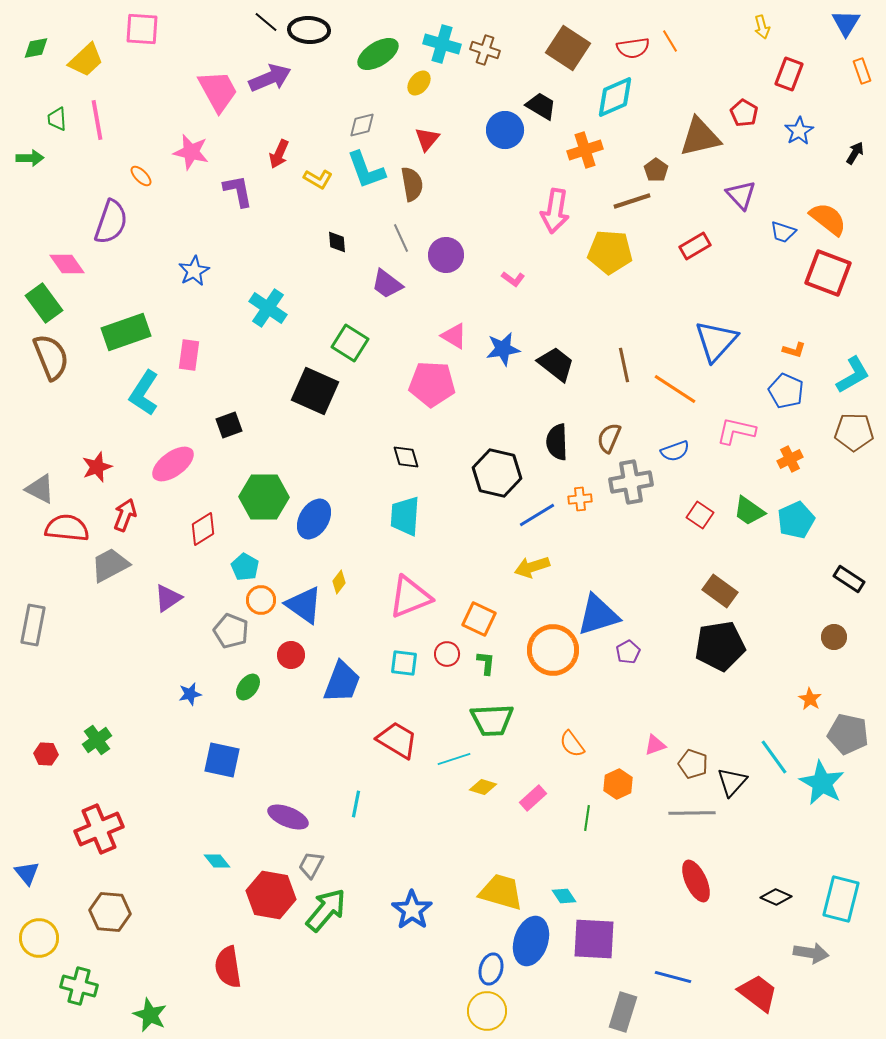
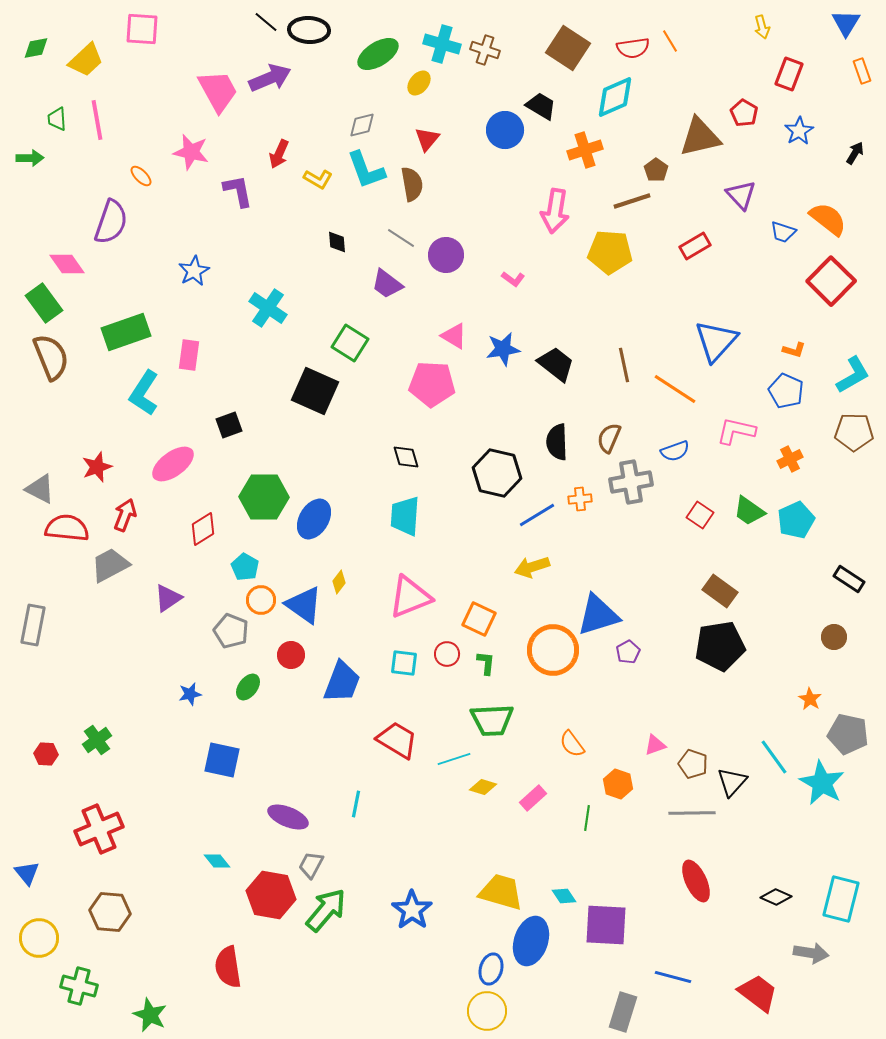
gray line at (401, 238): rotated 32 degrees counterclockwise
red square at (828, 273): moved 3 px right, 8 px down; rotated 24 degrees clockwise
orange hexagon at (618, 784): rotated 16 degrees counterclockwise
purple square at (594, 939): moved 12 px right, 14 px up
